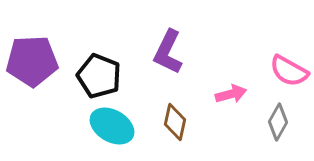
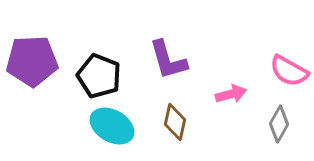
purple L-shape: moved 8 px down; rotated 42 degrees counterclockwise
gray diamond: moved 1 px right, 2 px down
